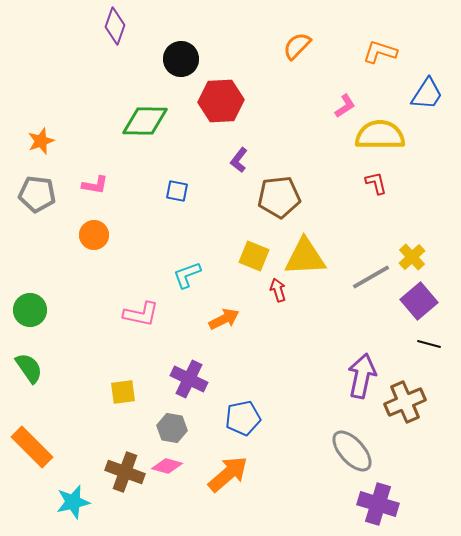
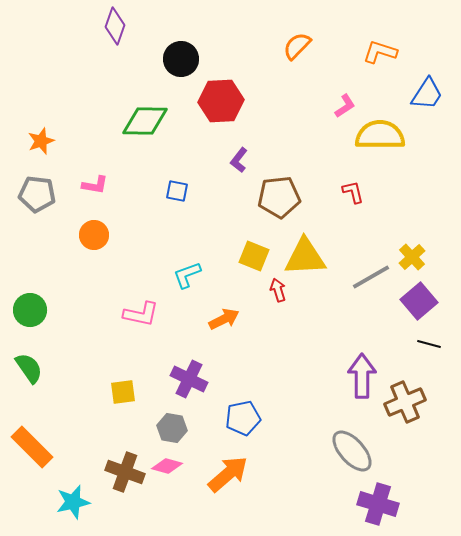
red L-shape at (376, 183): moved 23 px left, 9 px down
purple arrow at (362, 376): rotated 12 degrees counterclockwise
